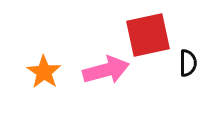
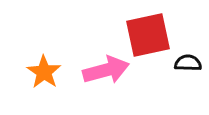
black semicircle: rotated 88 degrees counterclockwise
